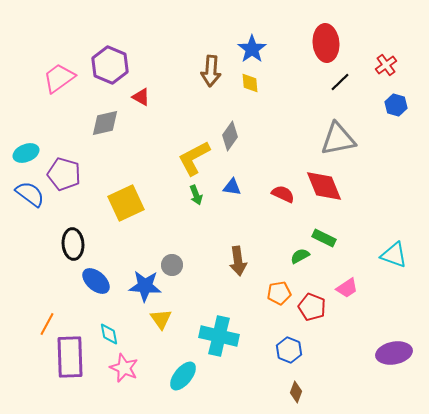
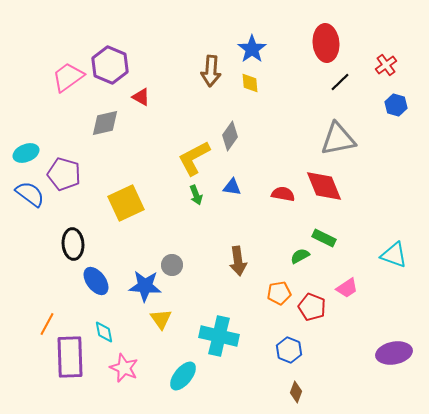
pink trapezoid at (59, 78): moved 9 px right, 1 px up
red semicircle at (283, 194): rotated 15 degrees counterclockwise
blue ellipse at (96, 281): rotated 12 degrees clockwise
cyan diamond at (109, 334): moved 5 px left, 2 px up
